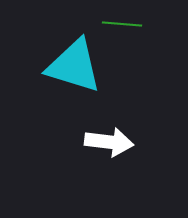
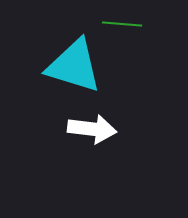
white arrow: moved 17 px left, 13 px up
